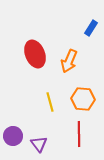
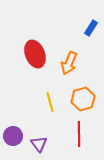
orange arrow: moved 2 px down
orange hexagon: rotated 20 degrees counterclockwise
